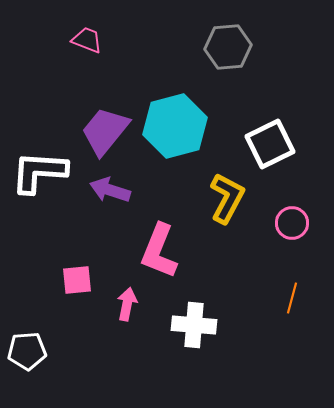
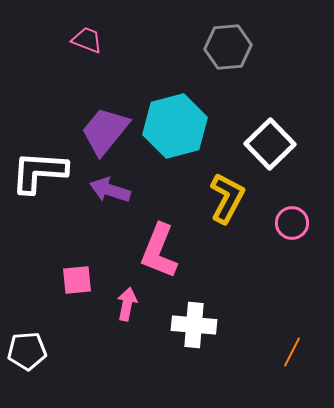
white square: rotated 18 degrees counterclockwise
orange line: moved 54 px down; rotated 12 degrees clockwise
